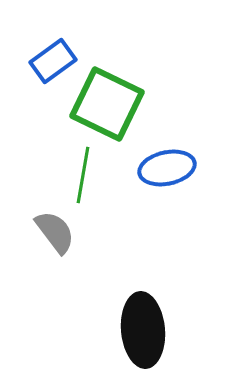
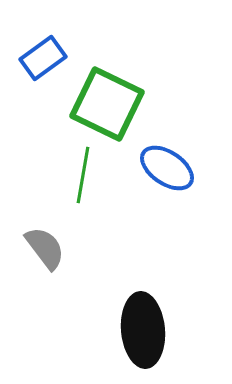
blue rectangle: moved 10 px left, 3 px up
blue ellipse: rotated 46 degrees clockwise
gray semicircle: moved 10 px left, 16 px down
